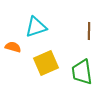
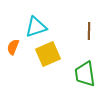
orange semicircle: rotated 84 degrees counterclockwise
yellow square: moved 2 px right, 9 px up
green trapezoid: moved 3 px right, 2 px down
